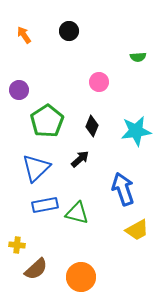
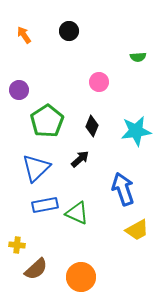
green triangle: rotated 10 degrees clockwise
